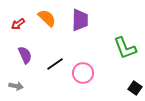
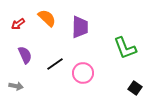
purple trapezoid: moved 7 px down
